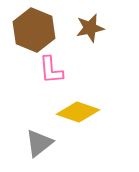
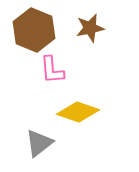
pink L-shape: moved 1 px right
